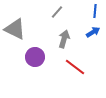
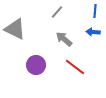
blue arrow: rotated 144 degrees counterclockwise
gray arrow: rotated 66 degrees counterclockwise
purple circle: moved 1 px right, 8 px down
